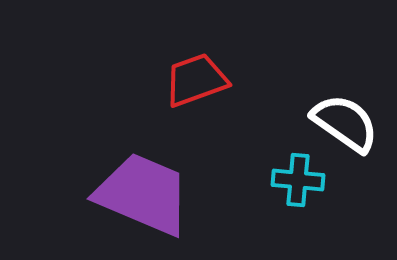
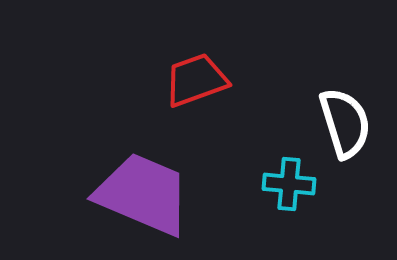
white semicircle: rotated 38 degrees clockwise
cyan cross: moved 9 px left, 4 px down
